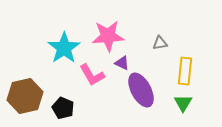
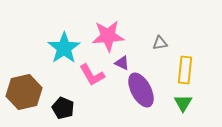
yellow rectangle: moved 1 px up
brown hexagon: moved 1 px left, 4 px up
